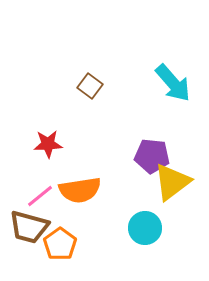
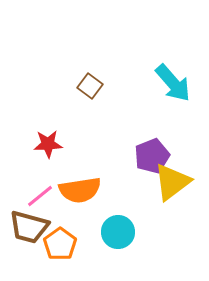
purple pentagon: rotated 28 degrees counterclockwise
cyan circle: moved 27 px left, 4 px down
